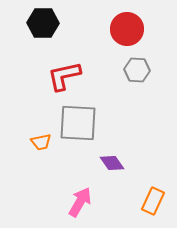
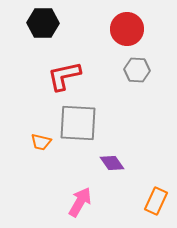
orange trapezoid: rotated 25 degrees clockwise
orange rectangle: moved 3 px right
